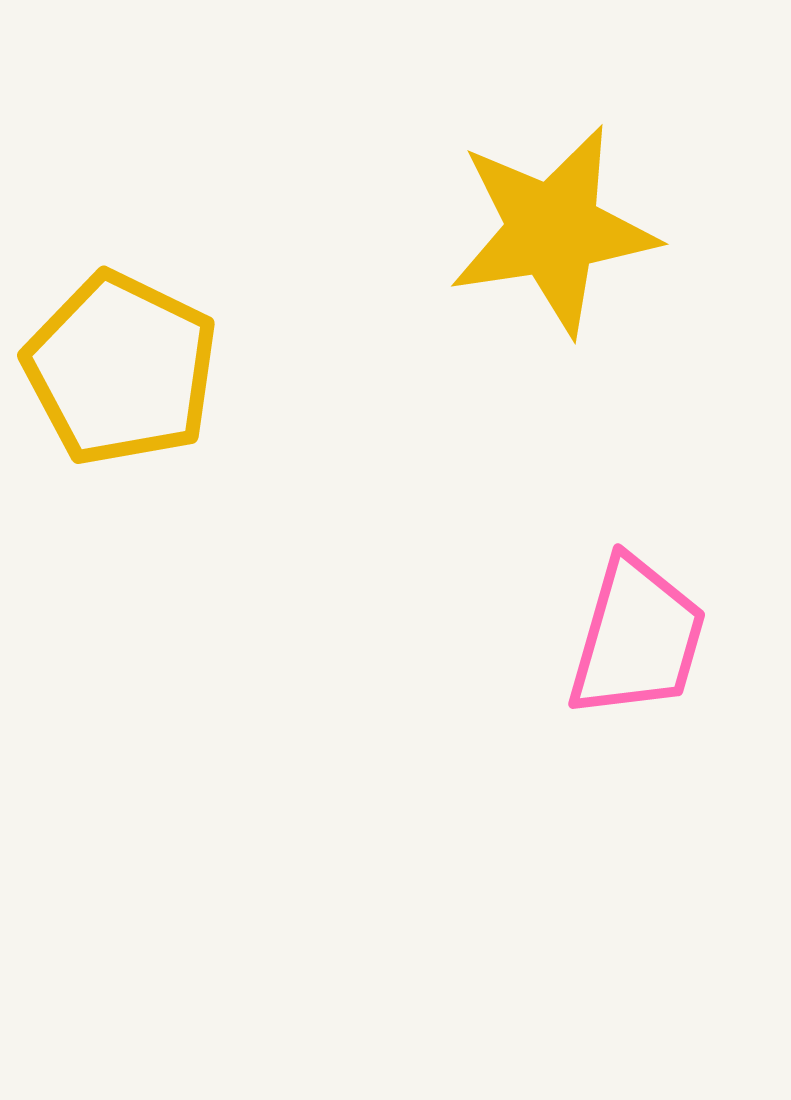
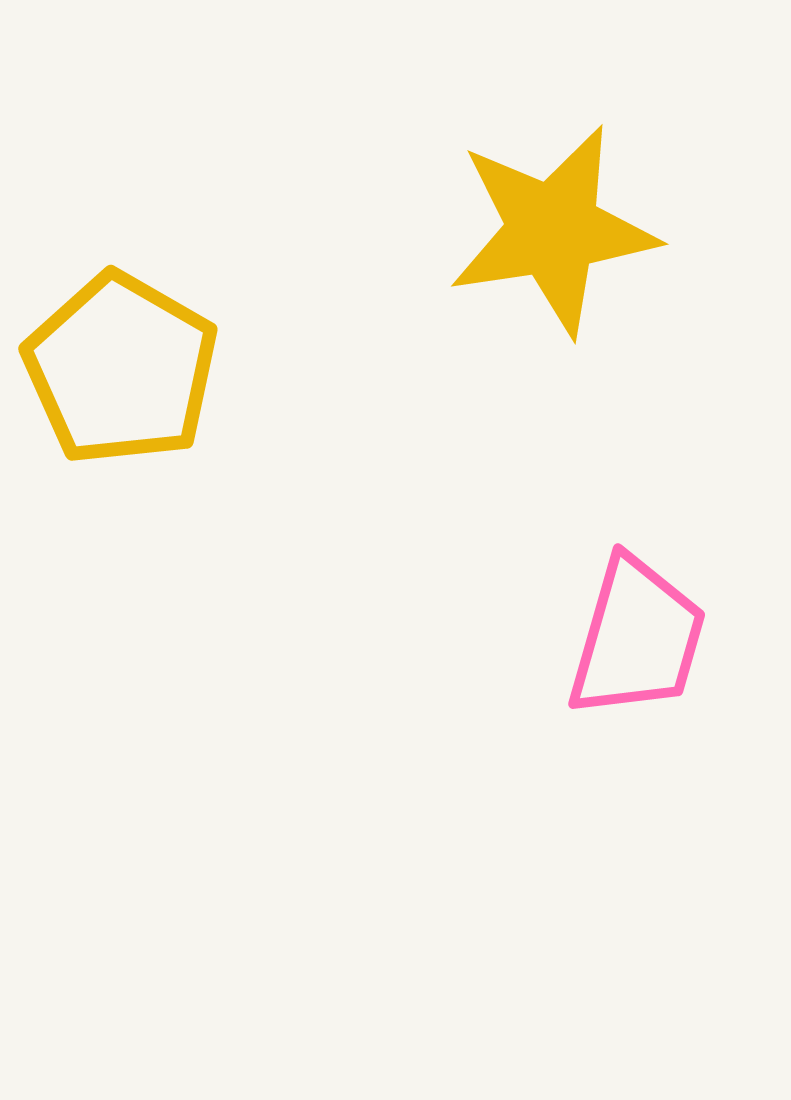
yellow pentagon: rotated 4 degrees clockwise
